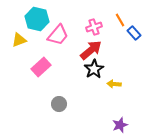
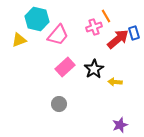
orange line: moved 14 px left, 4 px up
blue rectangle: rotated 24 degrees clockwise
red arrow: moved 27 px right, 11 px up
pink rectangle: moved 24 px right
yellow arrow: moved 1 px right, 2 px up
